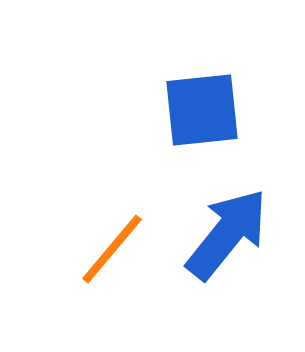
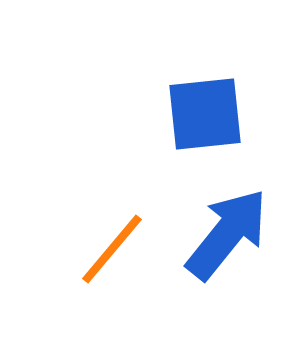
blue square: moved 3 px right, 4 px down
